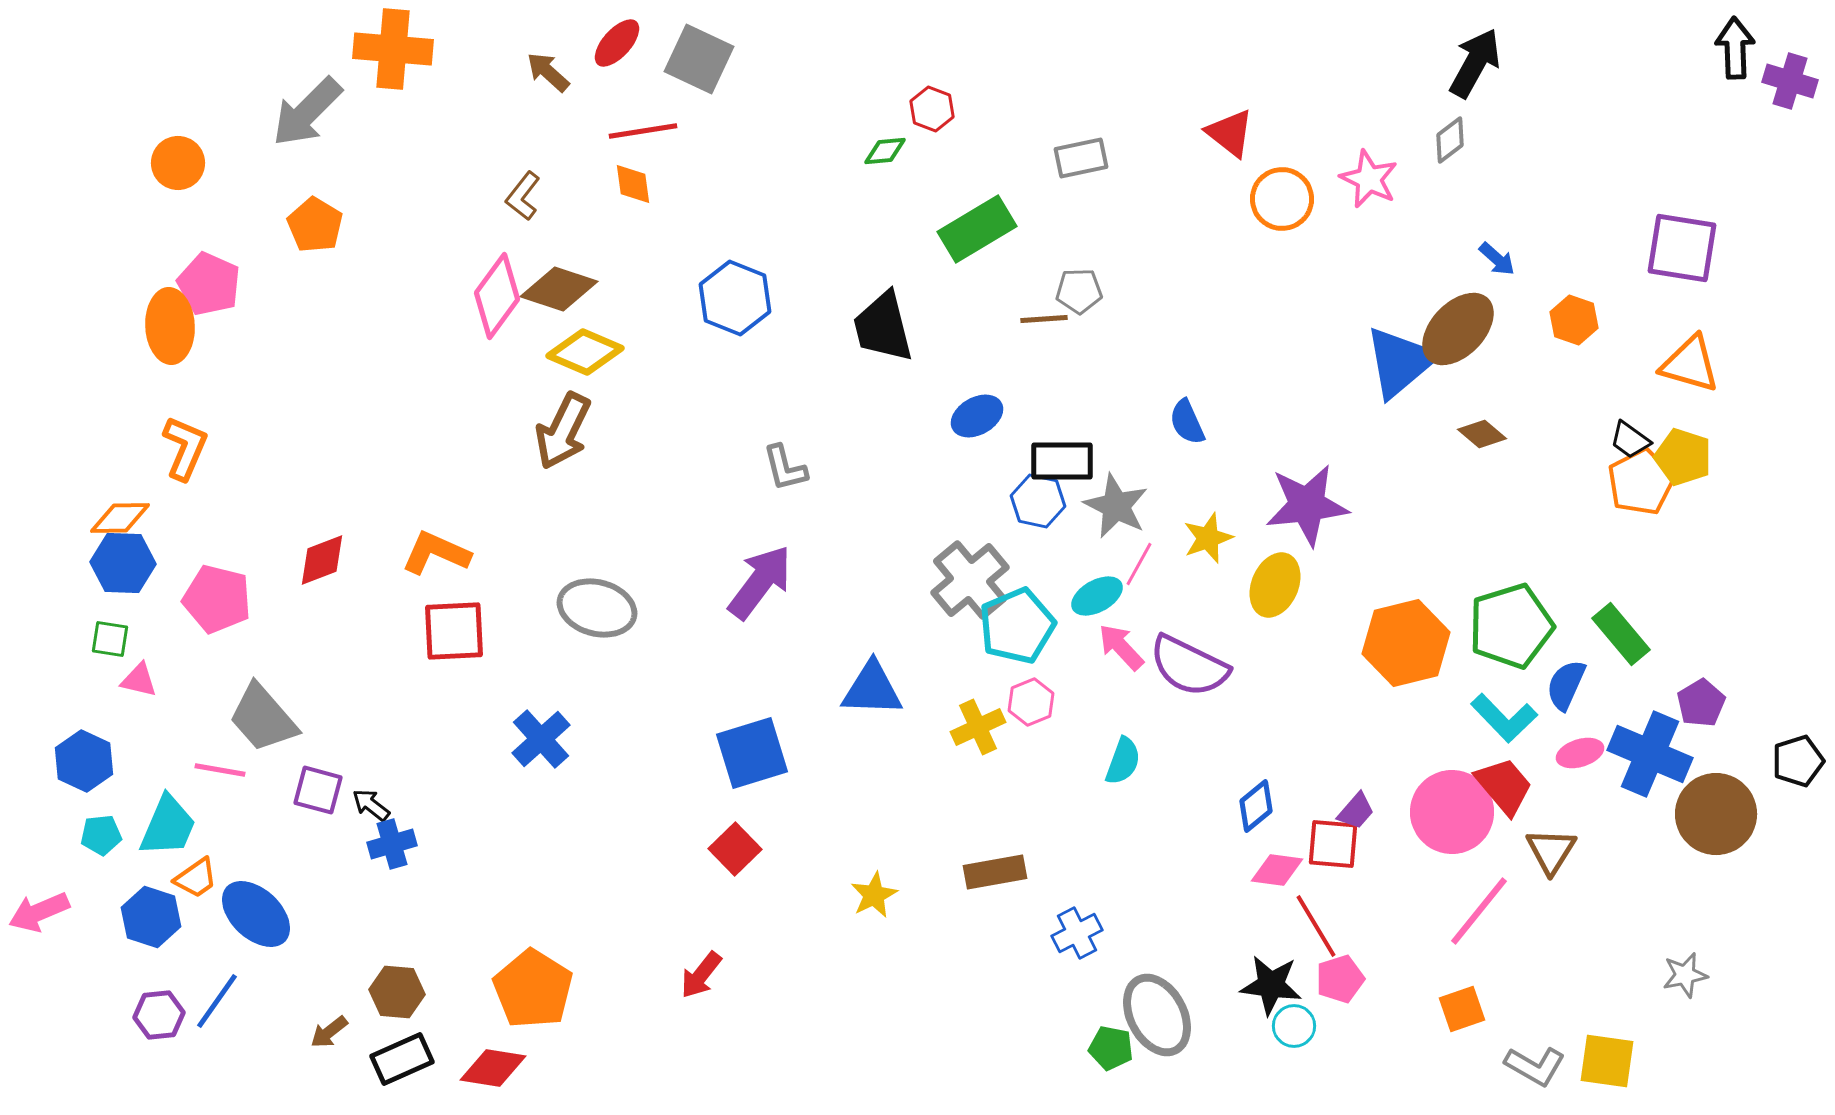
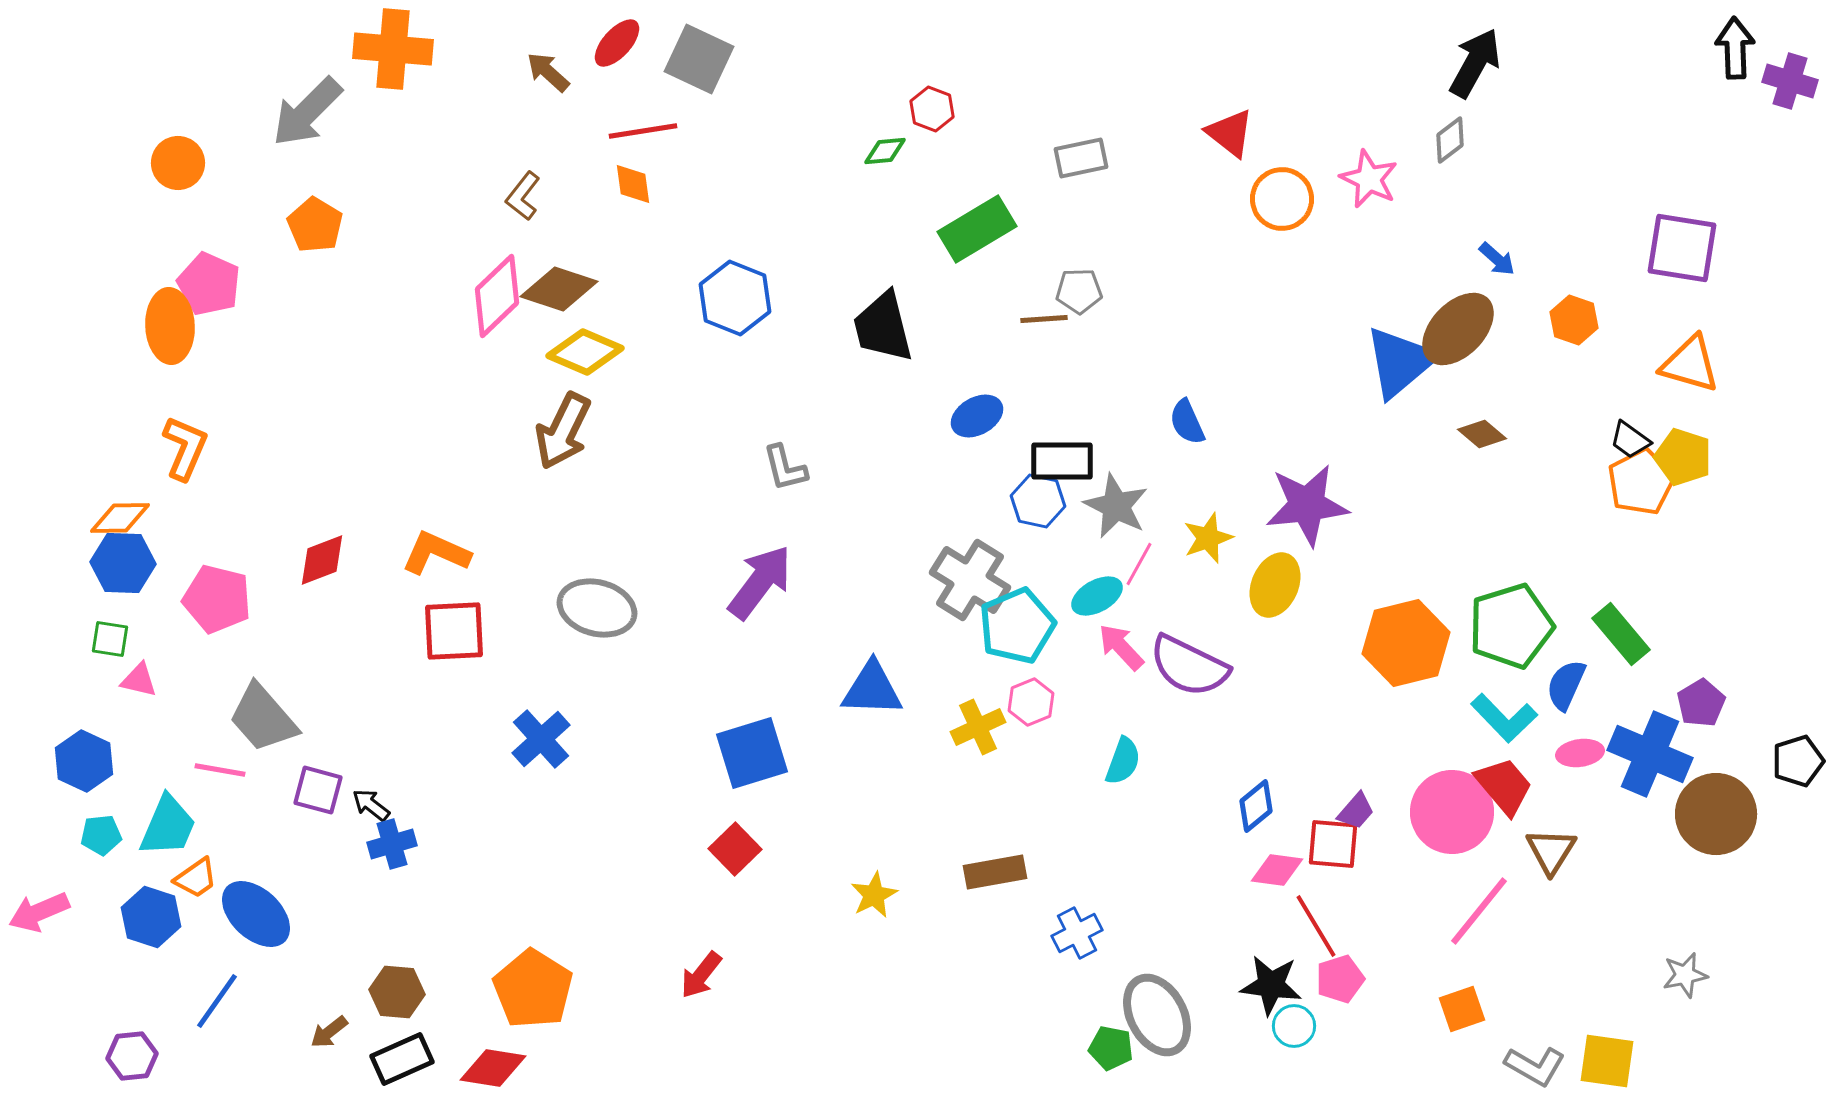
pink diamond at (497, 296): rotated 10 degrees clockwise
gray cross at (970, 580): rotated 18 degrees counterclockwise
pink ellipse at (1580, 753): rotated 9 degrees clockwise
purple hexagon at (159, 1015): moved 27 px left, 41 px down
